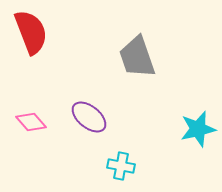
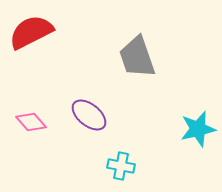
red semicircle: rotated 96 degrees counterclockwise
purple ellipse: moved 2 px up
